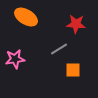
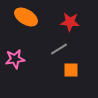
red star: moved 6 px left, 2 px up
orange square: moved 2 px left
